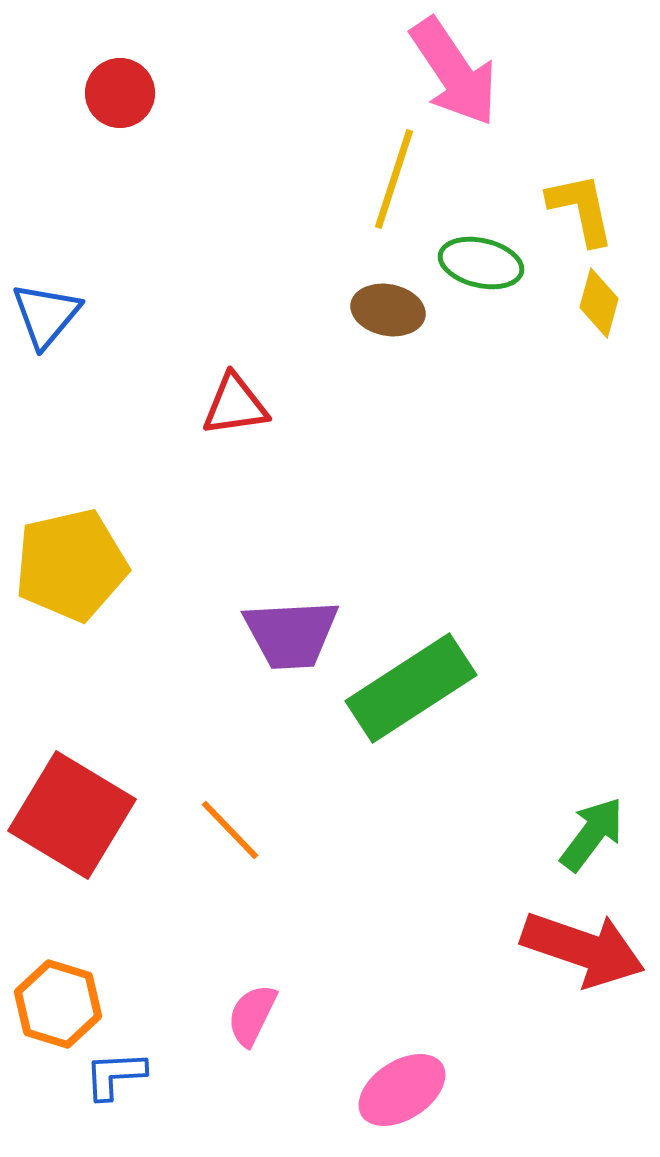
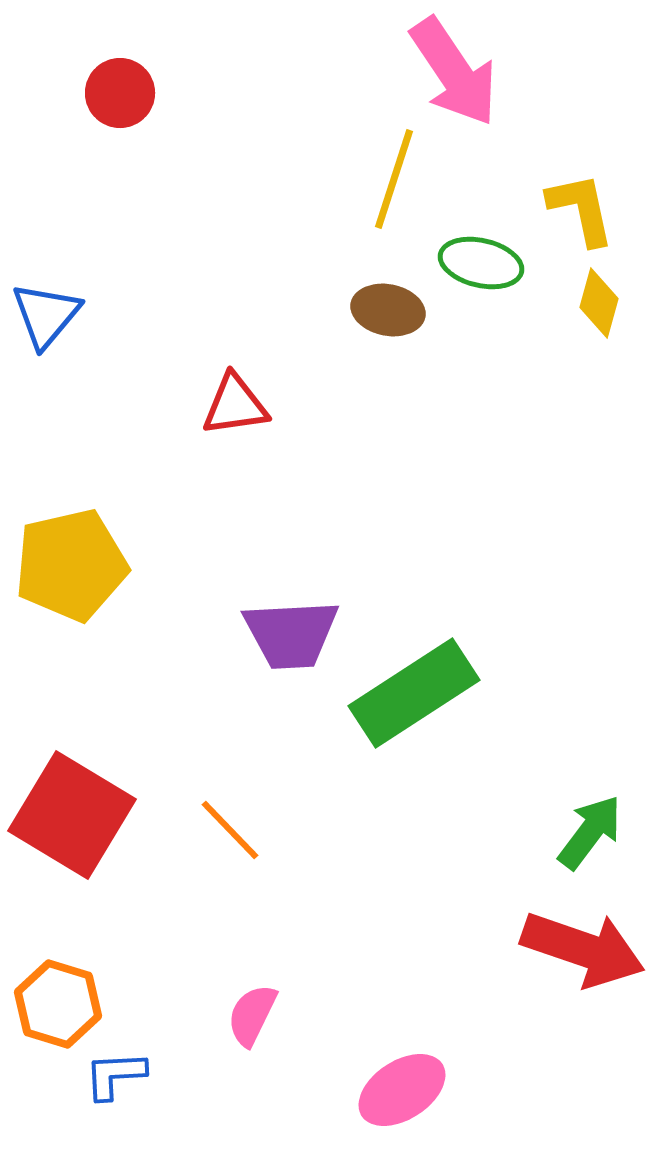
green rectangle: moved 3 px right, 5 px down
green arrow: moved 2 px left, 2 px up
